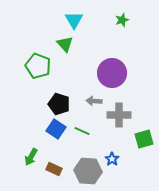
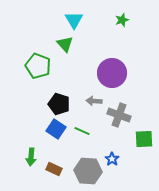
gray cross: rotated 20 degrees clockwise
green square: rotated 12 degrees clockwise
green arrow: rotated 24 degrees counterclockwise
